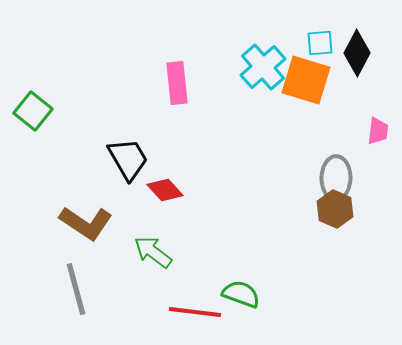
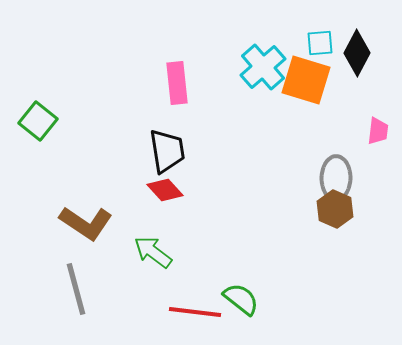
green square: moved 5 px right, 10 px down
black trapezoid: moved 39 px right, 8 px up; rotated 21 degrees clockwise
green semicircle: moved 5 px down; rotated 18 degrees clockwise
